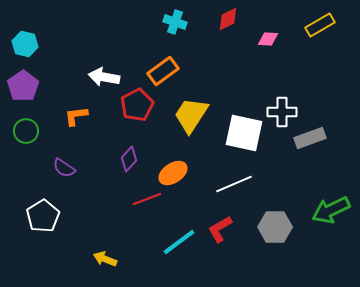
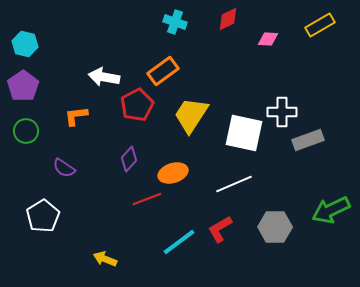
gray rectangle: moved 2 px left, 2 px down
orange ellipse: rotated 16 degrees clockwise
